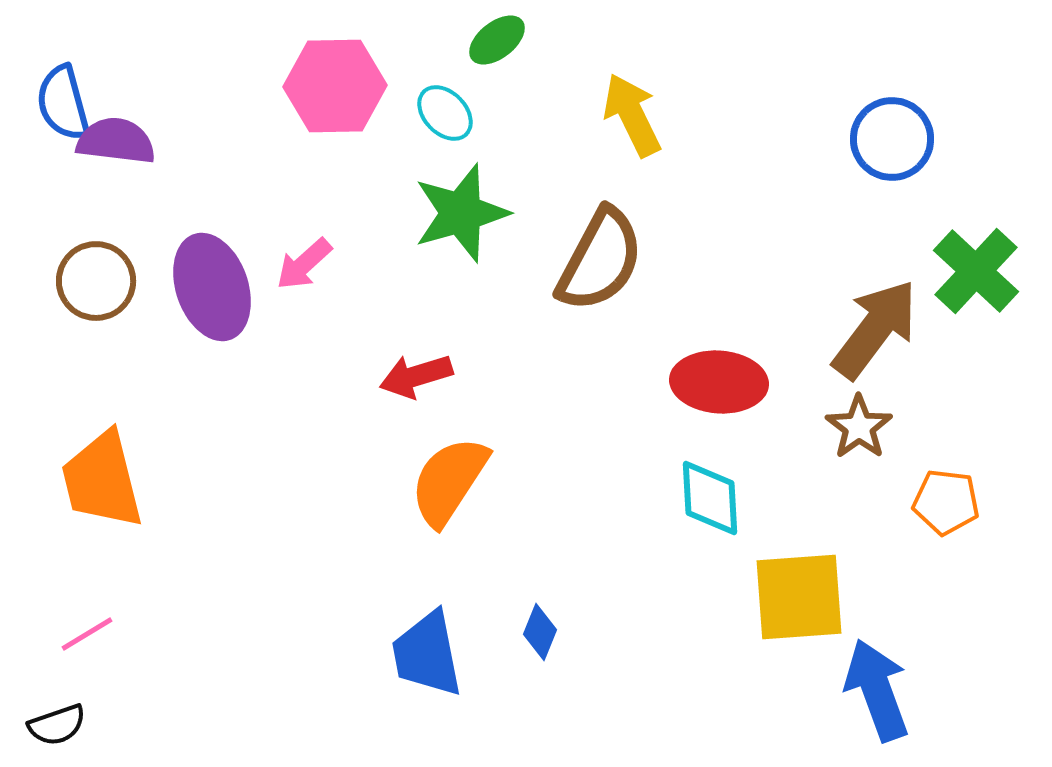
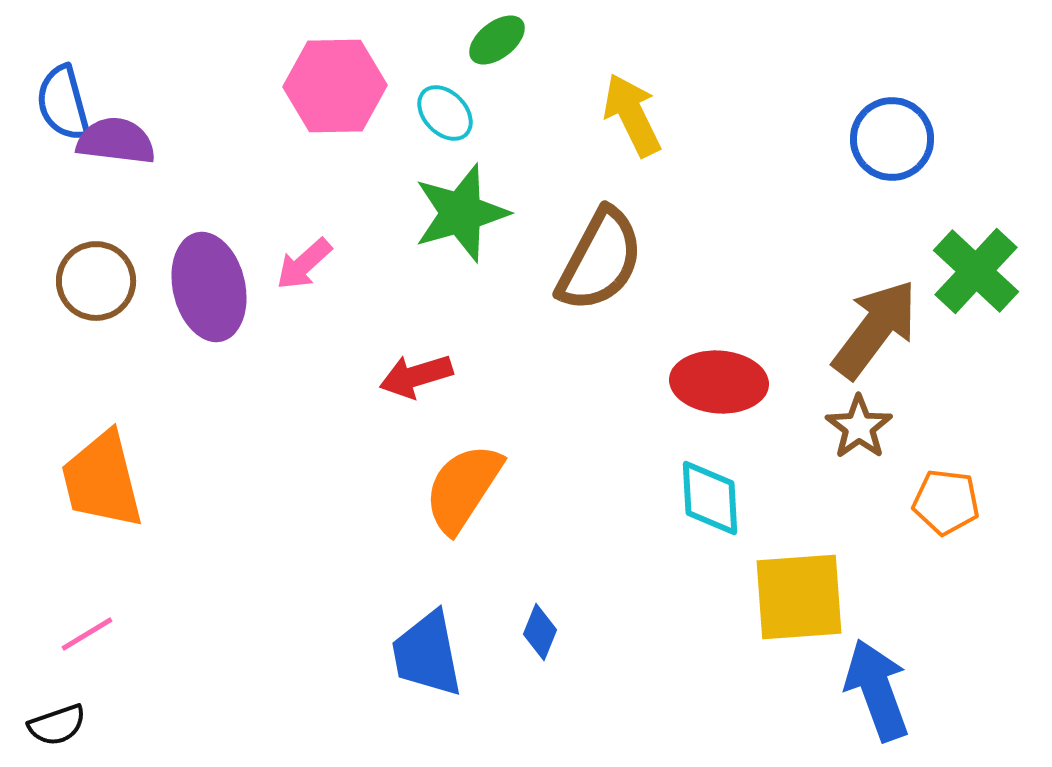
purple ellipse: moved 3 px left; rotated 6 degrees clockwise
orange semicircle: moved 14 px right, 7 px down
